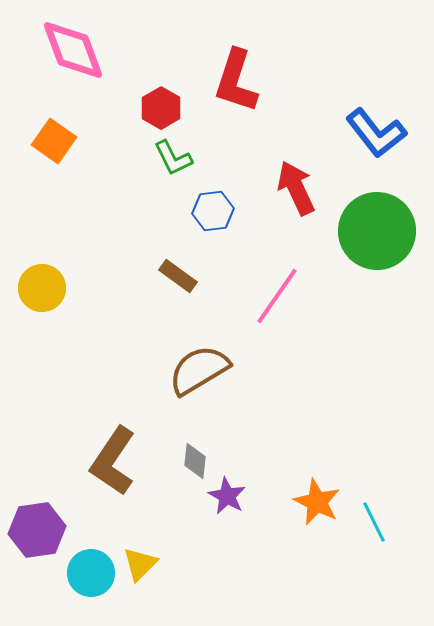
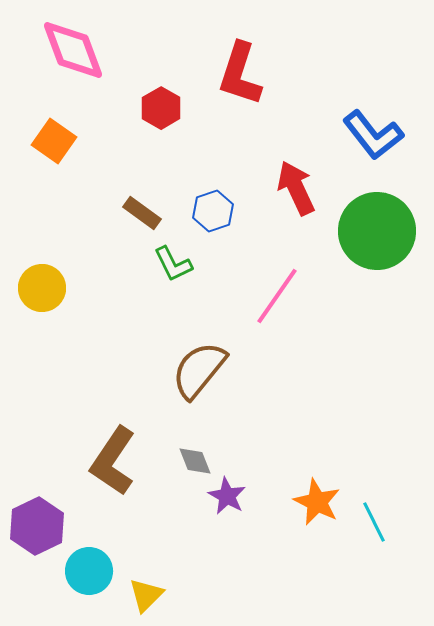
red L-shape: moved 4 px right, 7 px up
blue L-shape: moved 3 px left, 2 px down
green L-shape: moved 106 px down
blue hexagon: rotated 12 degrees counterclockwise
brown rectangle: moved 36 px left, 63 px up
brown semicircle: rotated 20 degrees counterclockwise
gray diamond: rotated 27 degrees counterclockwise
purple hexagon: moved 4 px up; rotated 18 degrees counterclockwise
yellow triangle: moved 6 px right, 31 px down
cyan circle: moved 2 px left, 2 px up
